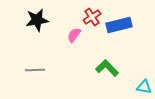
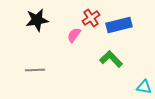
red cross: moved 1 px left, 1 px down
green L-shape: moved 4 px right, 9 px up
